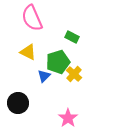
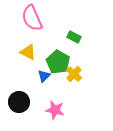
green rectangle: moved 2 px right
green pentagon: rotated 25 degrees counterclockwise
black circle: moved 1 px right, 1 px up
pink star: moved 13 px left, 8 px up; rotated 24 degrees counterclockwise
